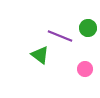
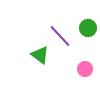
purple line: rotated 25 degrees clockwise
